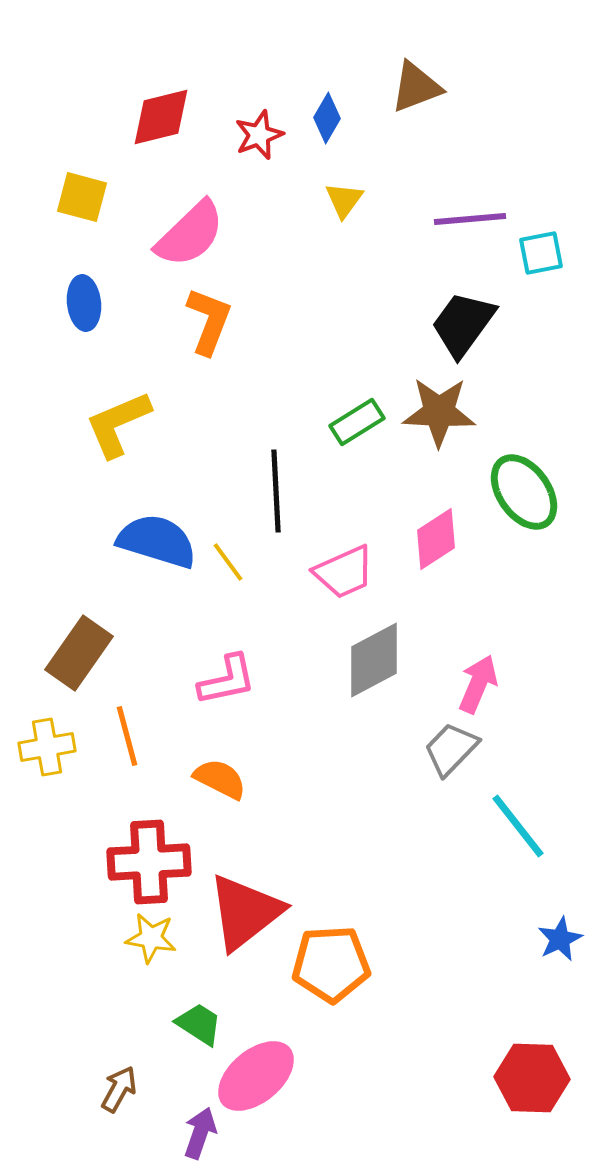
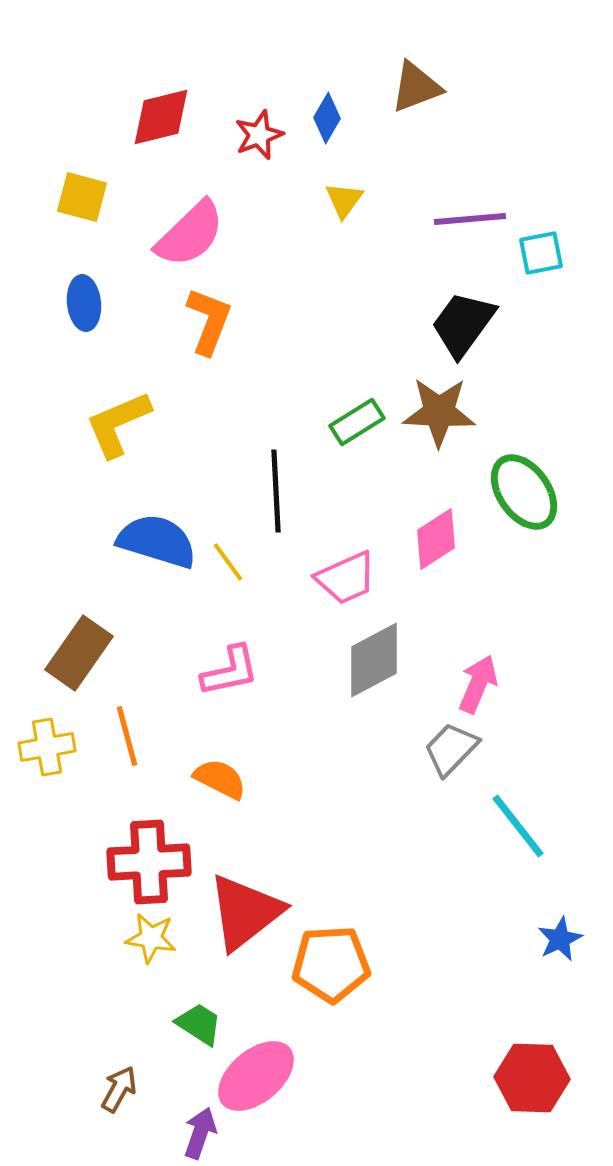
pink trapezoid: moved 2 px right, 6 px down
pink L-shape: moved 3 px right, 9 px up
